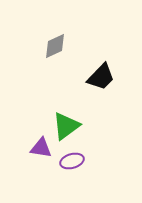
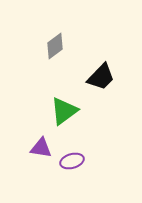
gray diamond: rotated 12 degrees counterclockwise
green triangle: moved 2 px left, 15 px up
